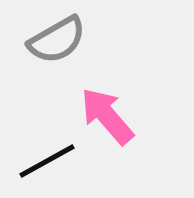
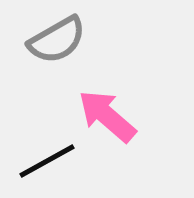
pink arrow: rotated 8 degrees counterclockwise
